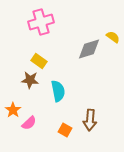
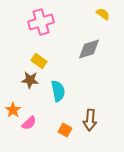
yellow semicircle: moved 10 px left, 23 px up
